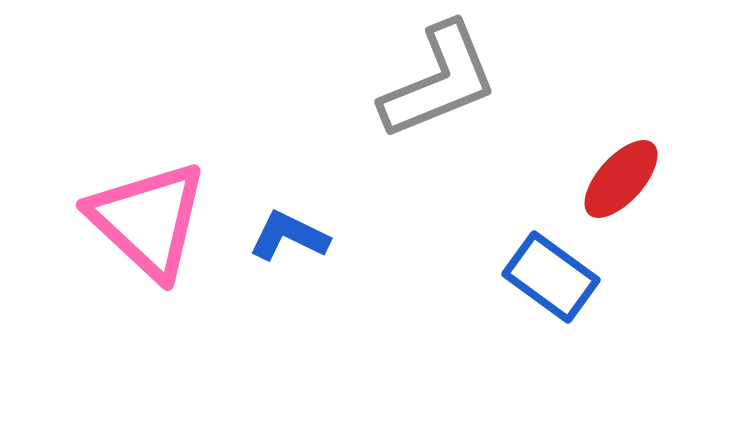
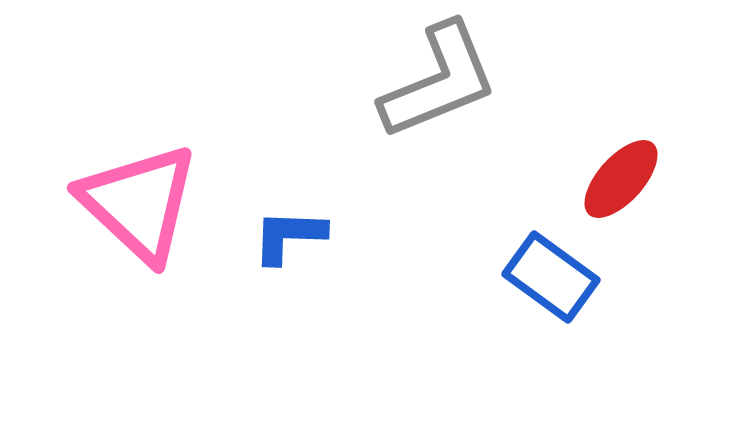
pink triangle: moved 9 px left, 17 px up
blue L-shape: rotated 24 degrees counterclockwise
